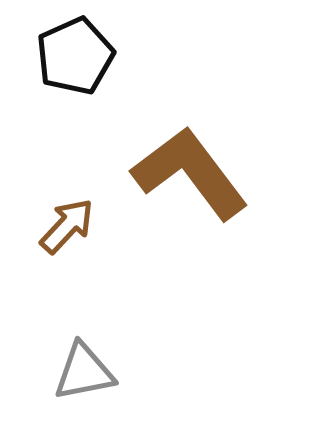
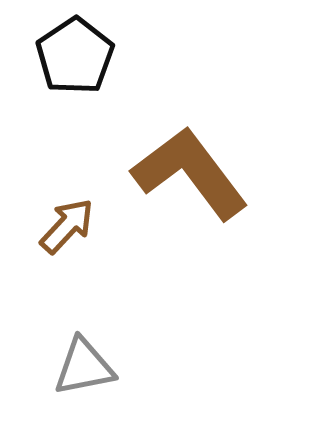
black pentagon: rotated 10 degrees counterclockwise
gray triangle: moved 5 px up
